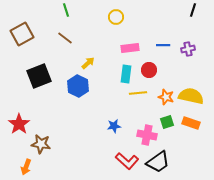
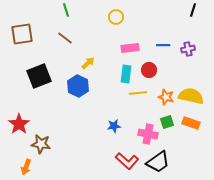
brown square: rotated 20 degrees clockwise
pink cross: moved 1 px right, 1 px up
